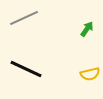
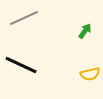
green arrow: moved 2 px left, 2 px down
black line: moved 5 px left, 4 px up
